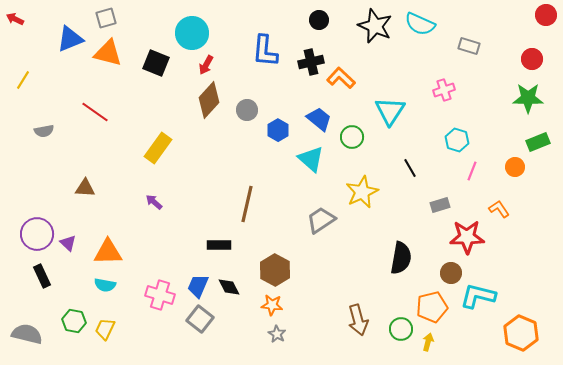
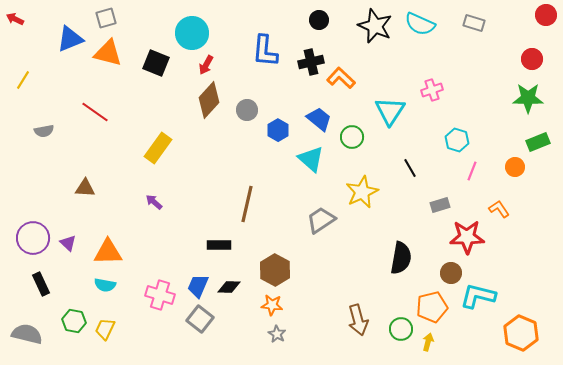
gray rectangle at (469, 46): moved 5 px right, 23 px up
pink cross at (444, 90): moved 12 px left
purple circle at (37, 234): moved 4 px left, 4 px down
black rectangle at (42, 276): moved 1 px left, 8 px down
black diamond at (229, 287): rotated 60 degrees counterclockwise
